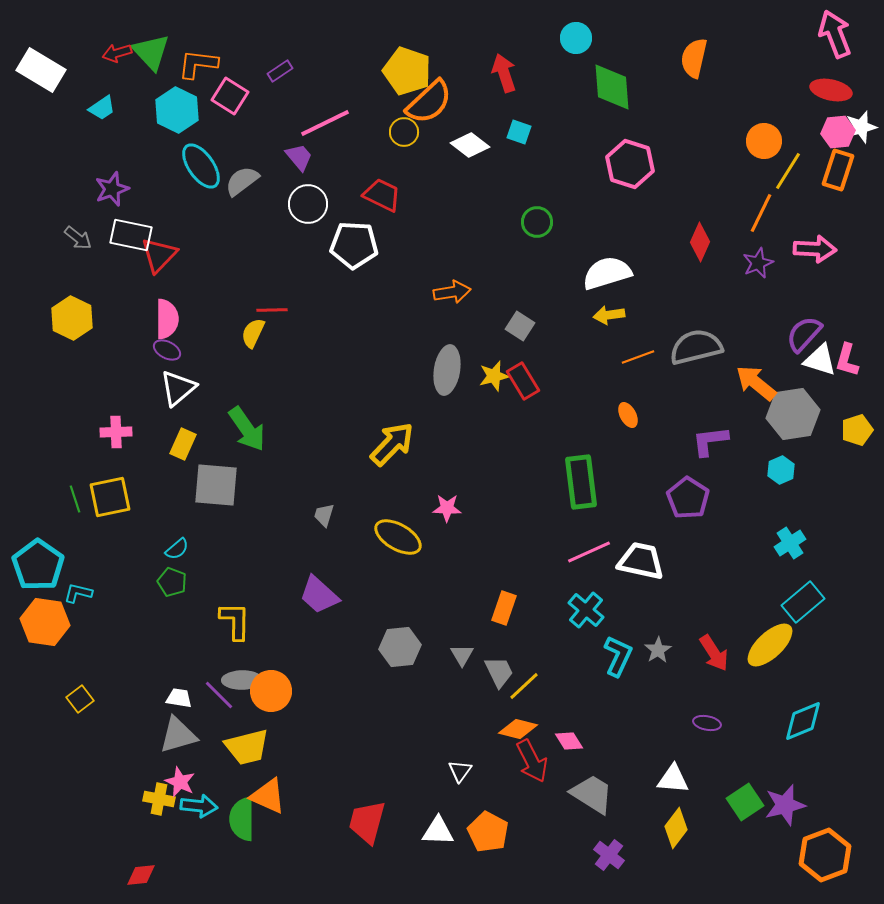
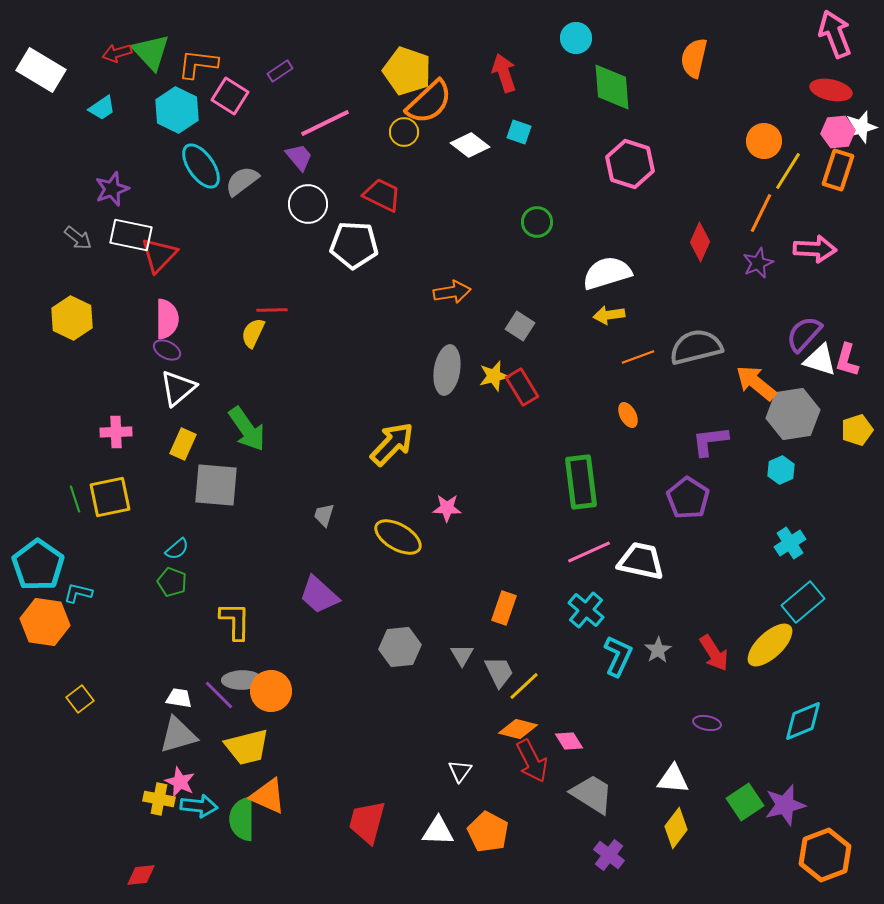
red rectangle at (523, 381): moved 1 px left, 6 px down
